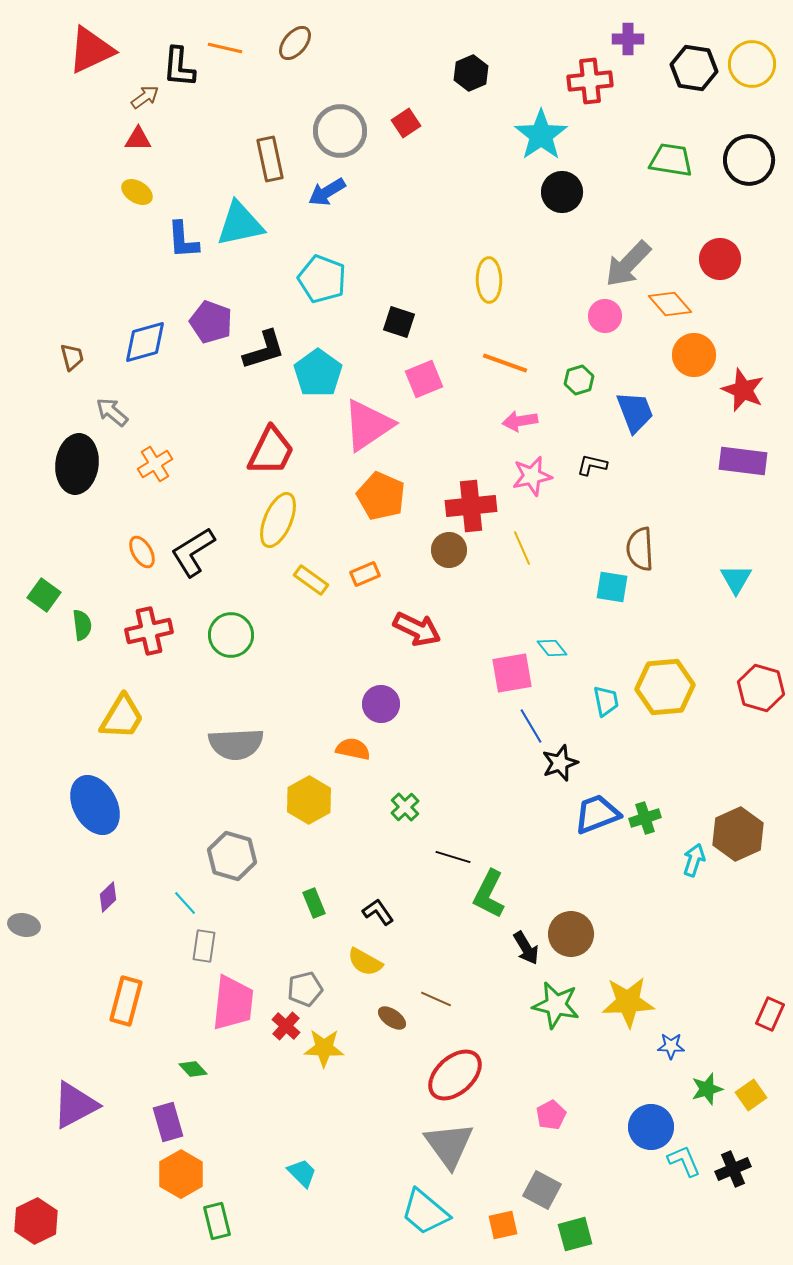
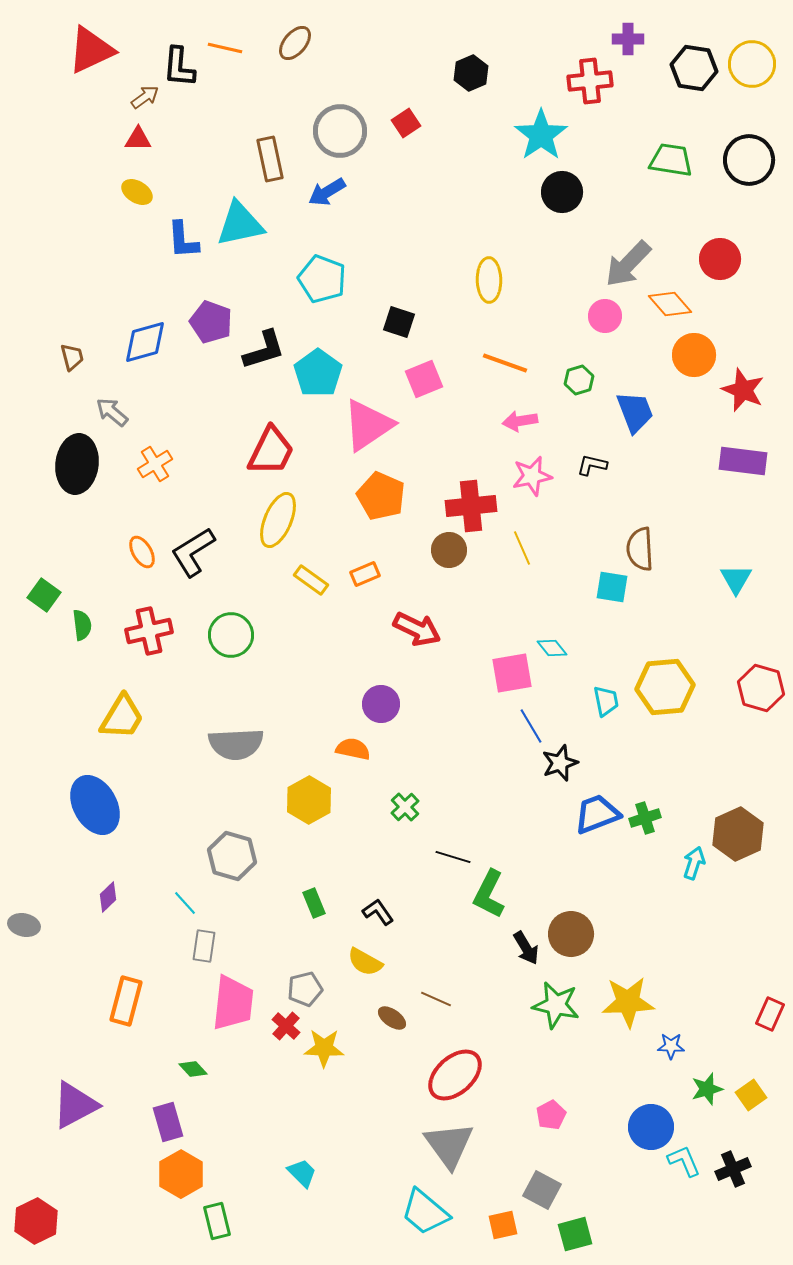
cyan arrow at (694, 860): moved 3 px down
